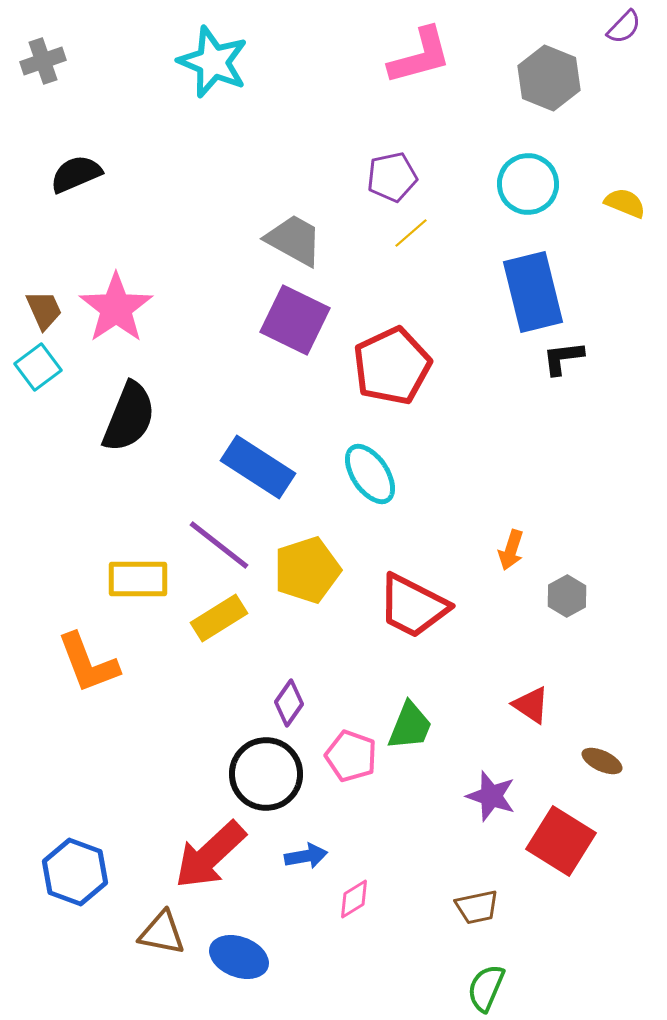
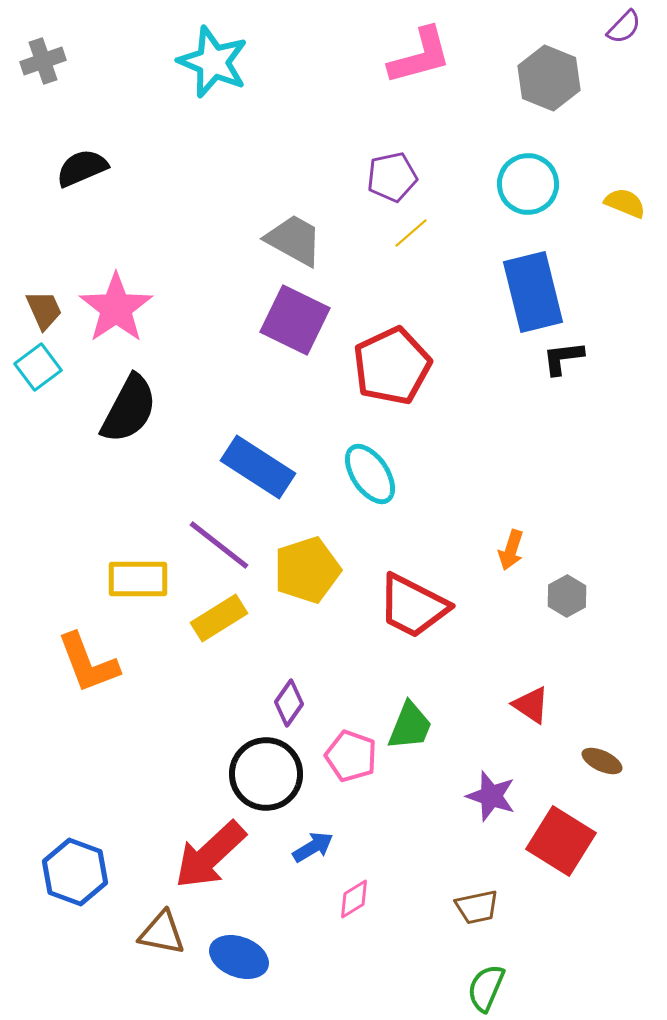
black semicircle at (76, 174): moved 6 px right, 6 px up
black semicircle at (129, 417): moved 8 px up; rotated 6 degrees clockwise
blue arrow at (306, 856): moved 7 px right, 9 px up; rotated 21 degrees counterclockwise
